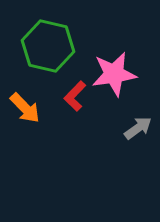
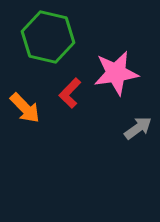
green hexagon: moved 9 px up
pink star: moved 2 px right, 1 px up
red L-shape: moved 5 px left, 3 px up
